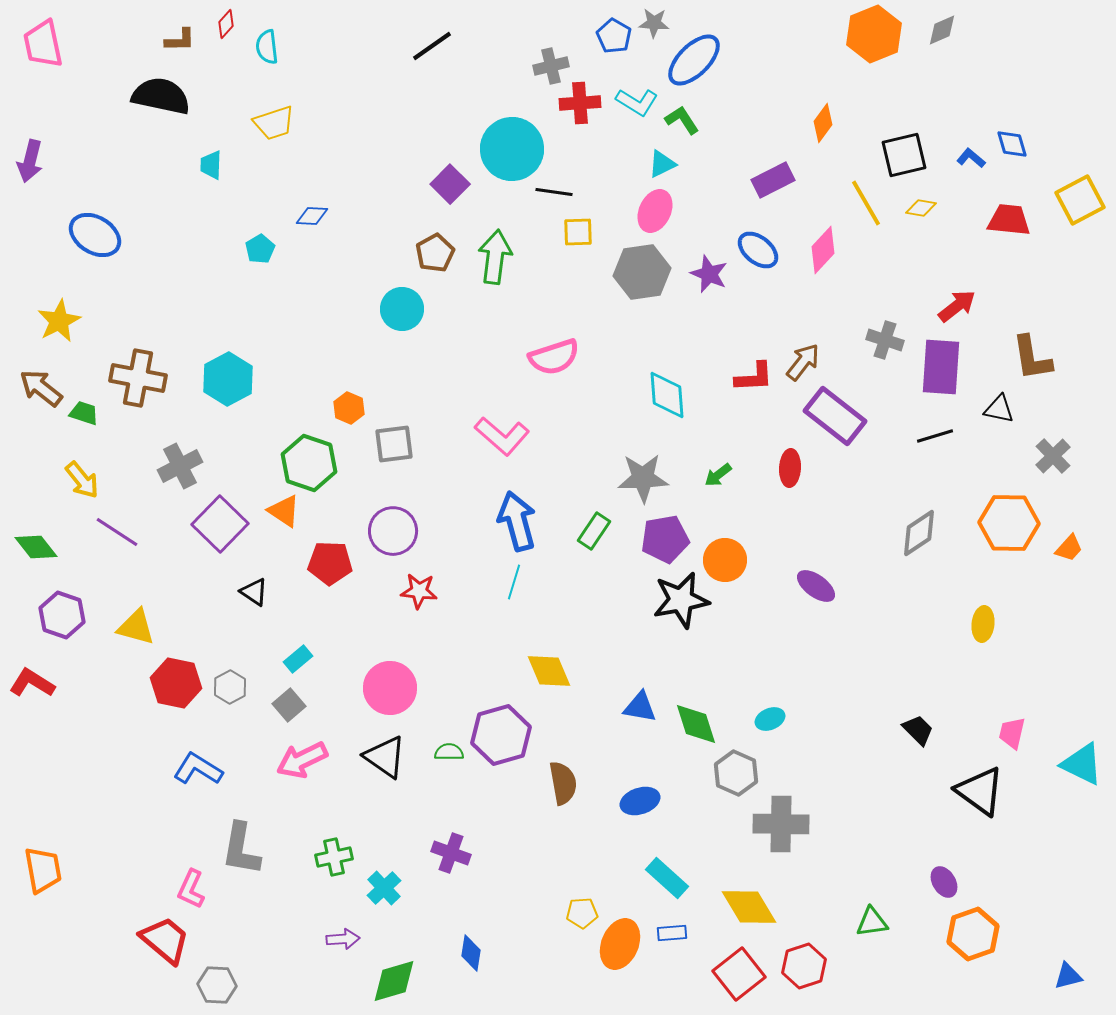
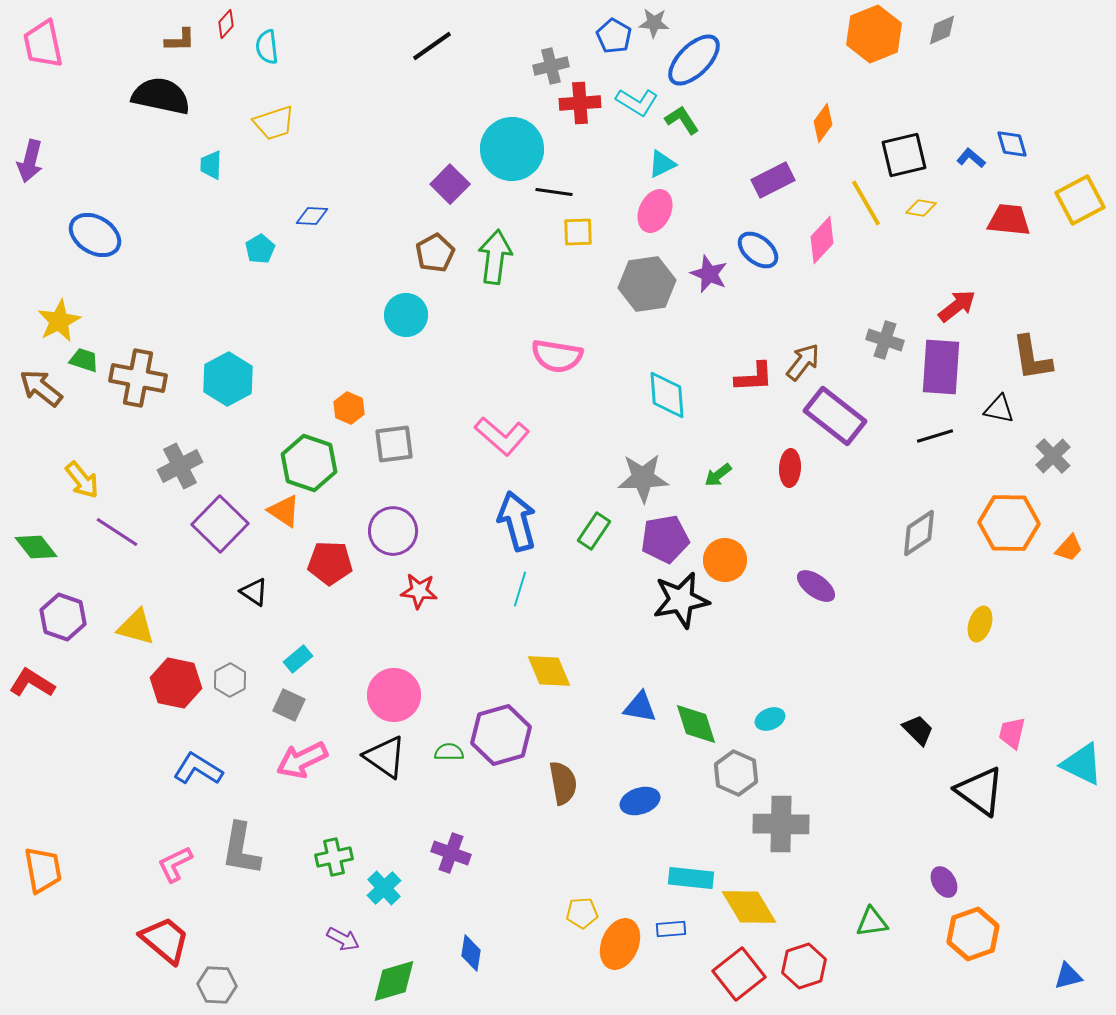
pink diamond at (823, 250): moved 1 px left, 10 px up
gray hexagon at (642, 272): moved 5 px right, 12 px down
cyan circle at (402, 309): moved 4 px right, 6 px down
pink semicircle at (554, 357): moved 3 px right, 1 px up; rotated 27 degrees clockwise
green trapezoid at (84, 413): moved 53 px up
cyan line at (514, 582): moved 6 px right, 7 px down
purple hexagon at (62, 615): moved 1 px right, 2 px down
yellow ellipse at (983, 624): moved 3 px left; rotated 12 degrees clockwise
gray hexagon at (230, 687): moved 7 px up
pink circle at (390, 688): moved 4 px right, 7 px down
gray square at (289, 705): rotated 24 degrees counterclockwise
cyan rectangle at (667, 878): moved 24 px right; rotated 36 degrees counterclockwise
pink L-shape at (191, 889): moved 16 px left, 25 px up; rotated 39 degrees clockwise
blue rectangle at (672, 933): moved 1 px left, 4 px up
purple arrow at (343, 939): rotated 32 degrees clockwise
